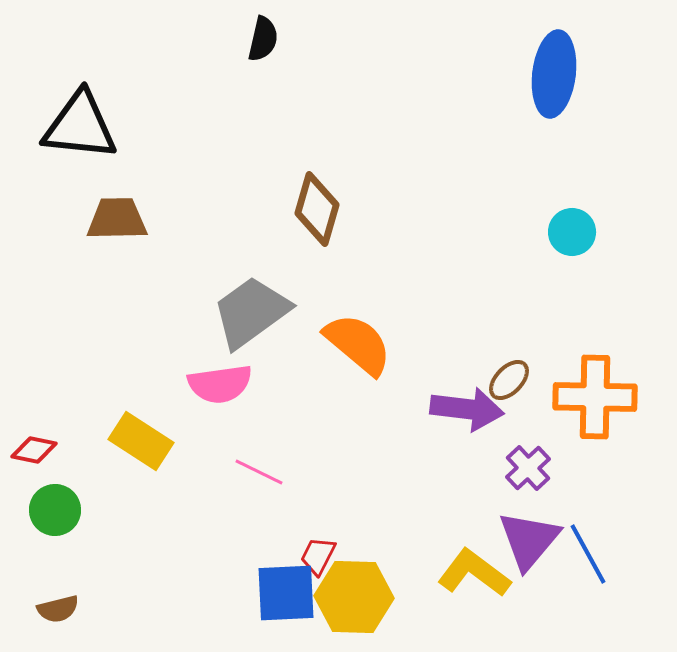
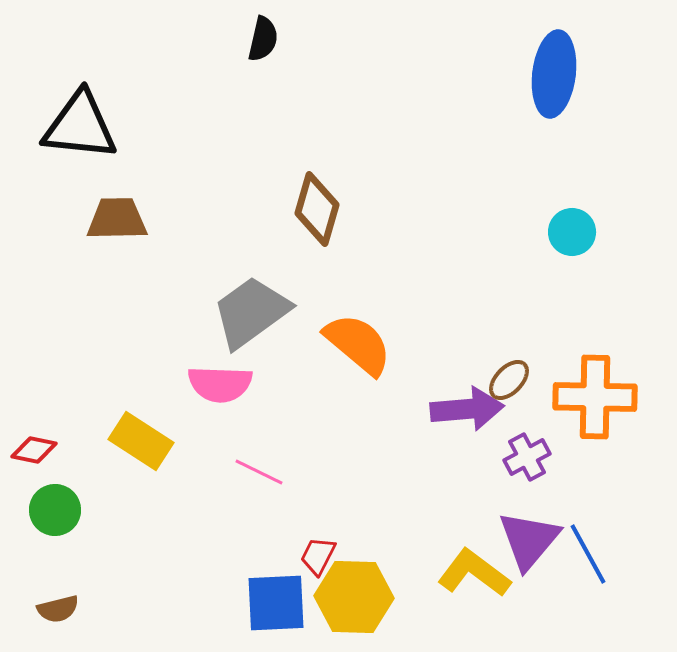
pink semicircle: rotated 10 degrees clockwise
purple arrow: rotated 12 degrees counterclockwise
purple cross: moved 1 px left, 11 px up; rotated 15 degrees clockwise
blue square: moved 10 px left, 10 px down
